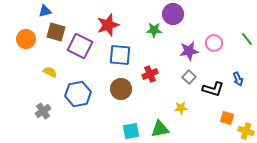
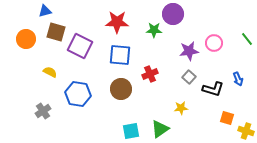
red star: moved 9 px right, 3 px up; rotated 20 degrees clockwise
blue hexagon: rotated 20 degrees clockwise
green triangle: rotated 24 degrees counterclockwise
